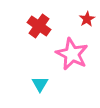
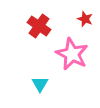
red star: moved 2 px left; rotated 21 degrees counterclockwise
